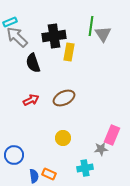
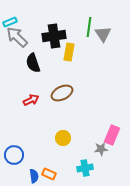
green line: moved 2 px left, 1 px down
brown ellipse: moved 2 px left, 5 px up
